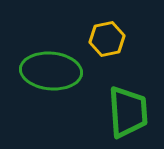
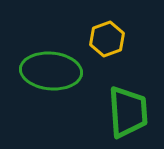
yellow hexagon: rotated 8 degrees counterclockwise
